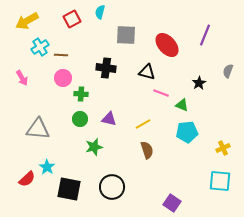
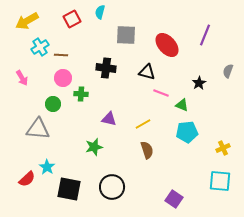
green circle: moved 27 px left, 15 px up
purple square: moved 2 px right, 4 px up
